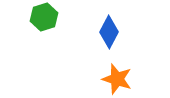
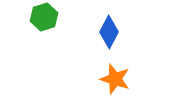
orange star: moved 2 px left
